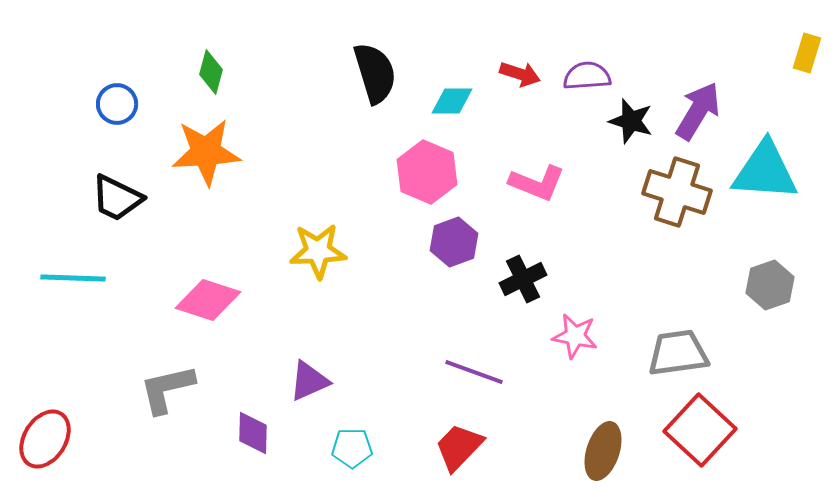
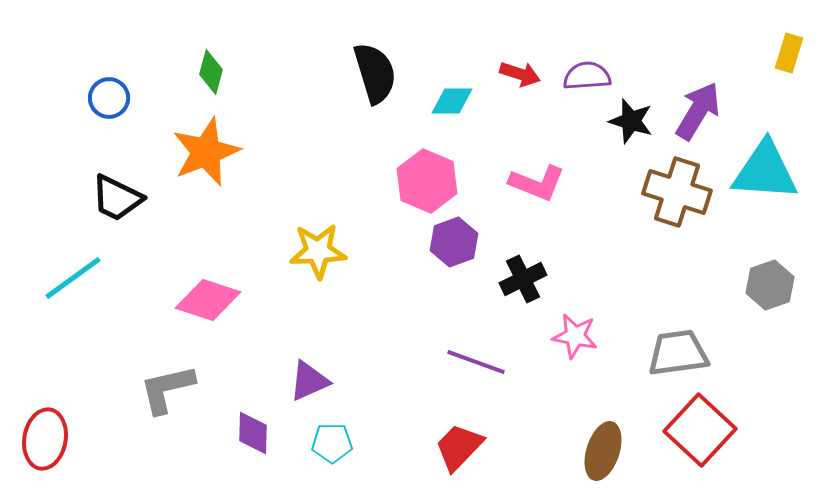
yellow rectangle: moved 18 px left
blue circle: moved 8 px left, 6 px up
orange star: rotated 18 degrees counterclockwise
pink hexagon: moved 9 px down
cyan line: rotated 38 degrees counterclockwise
purple line: moved 2 px right, 10 px up
red ellipse: rotated 22 degrees counterclockwise
cyan pentagon: moved 20 px left, 5 px up
